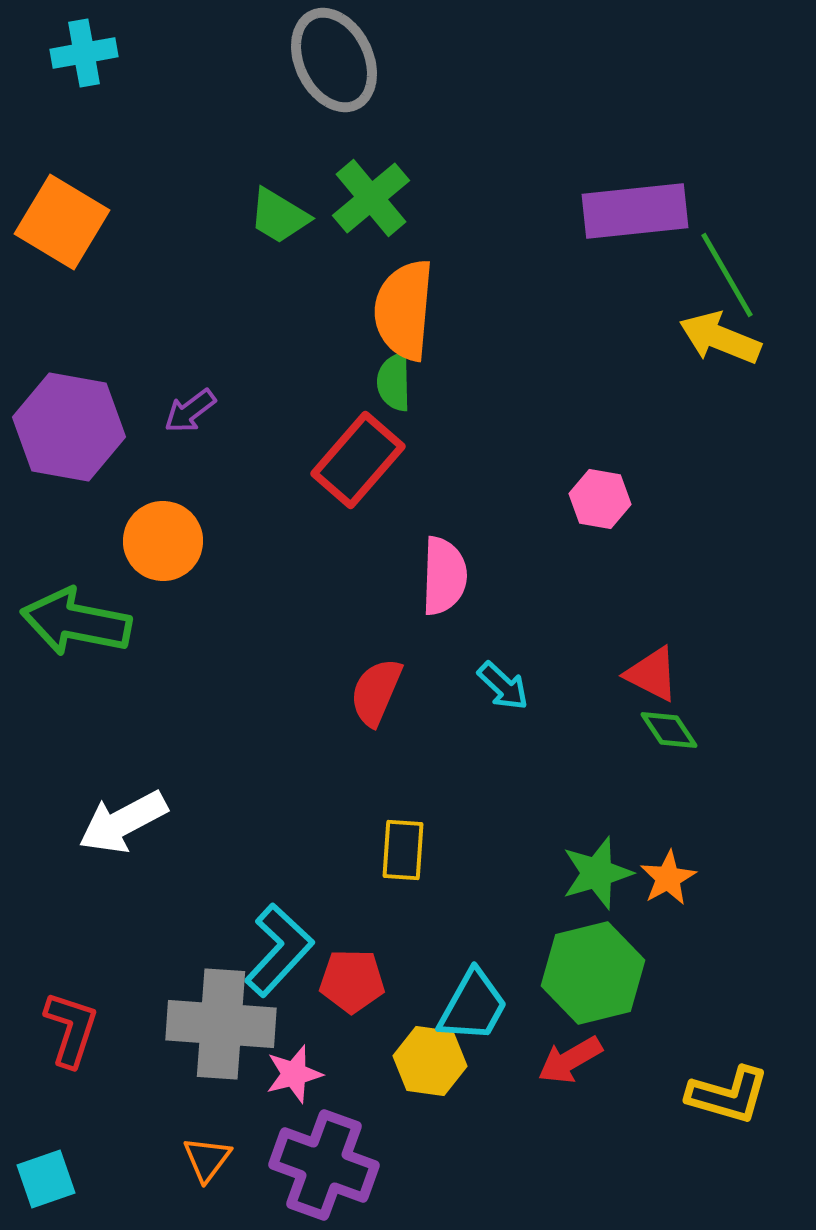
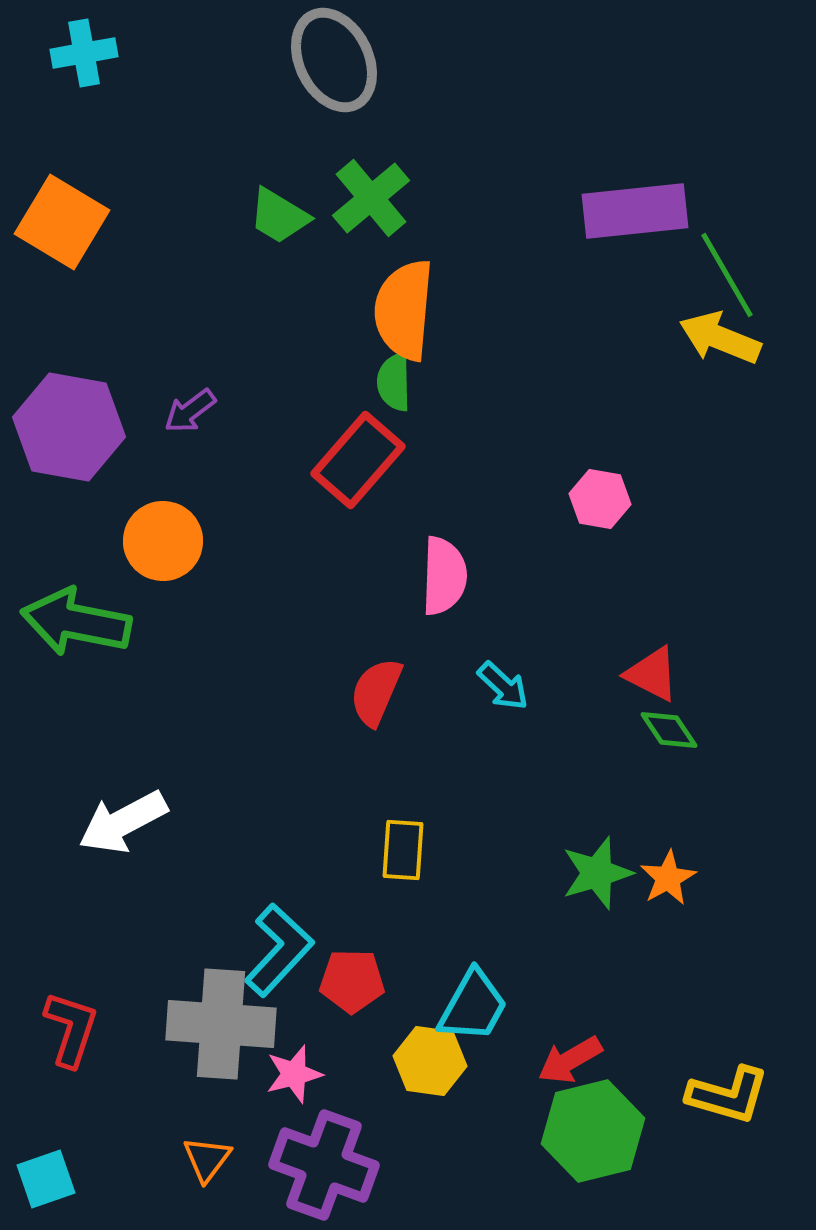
green hexagon: moved 158 px down
